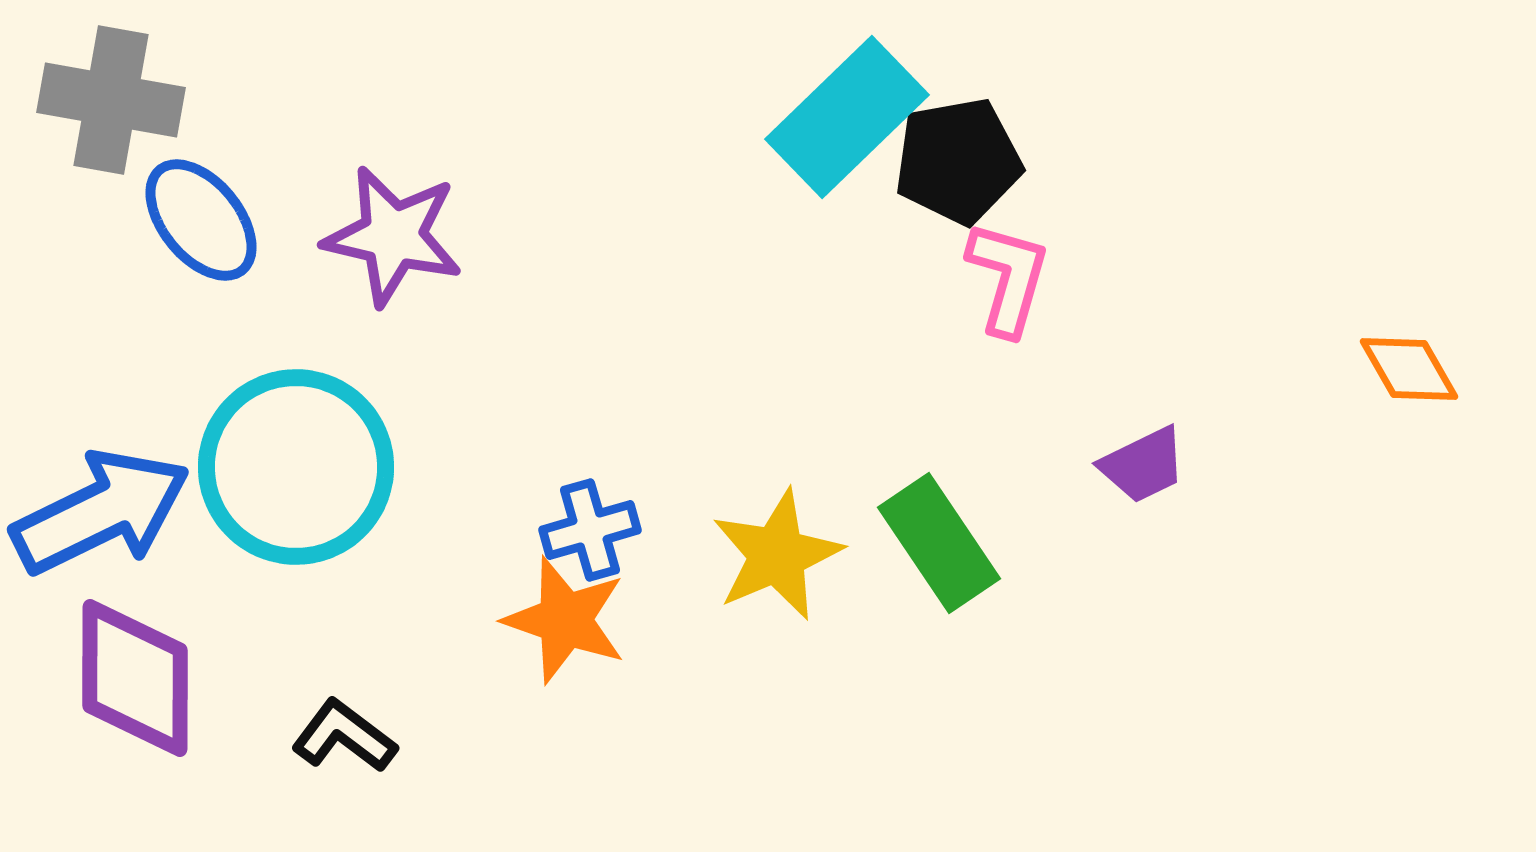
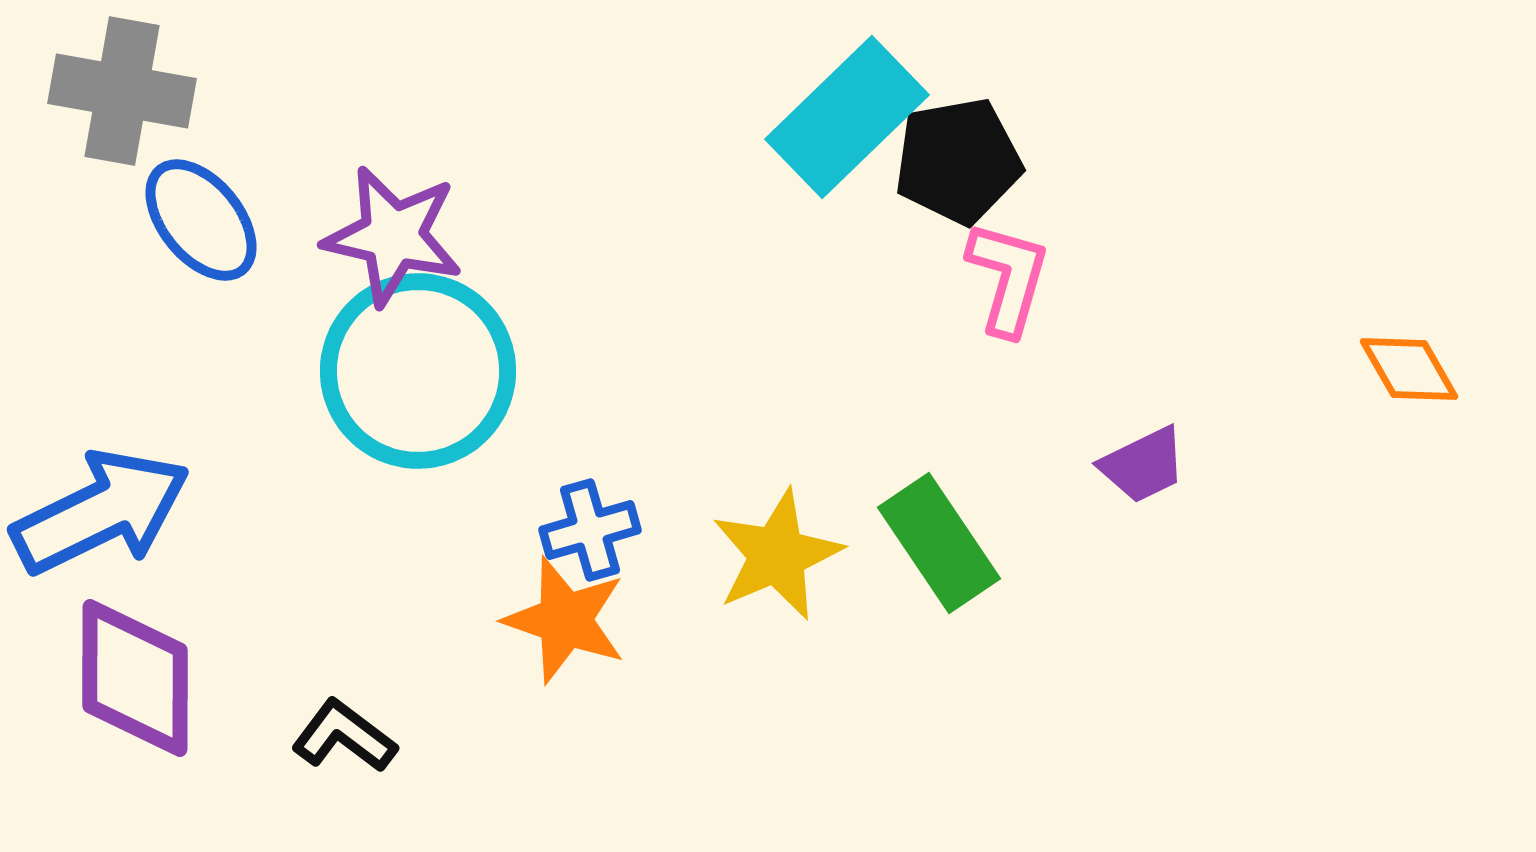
gray cross: moved 11 px right, 9 px up
cyan circle: moved 122 px right, 96 px up
